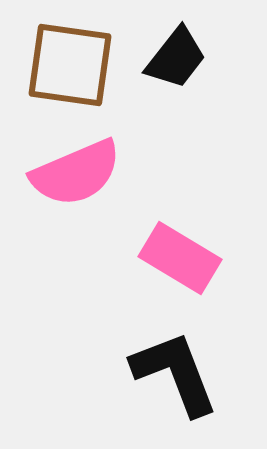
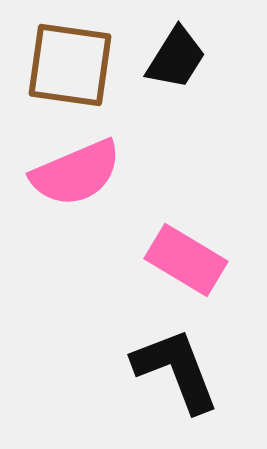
black trapezoid: rotated 6 degrees counterclockwise
pink rectangle: moved 6 px right, 2 px down
black L-shape: moved 1 px right, 3 px up
